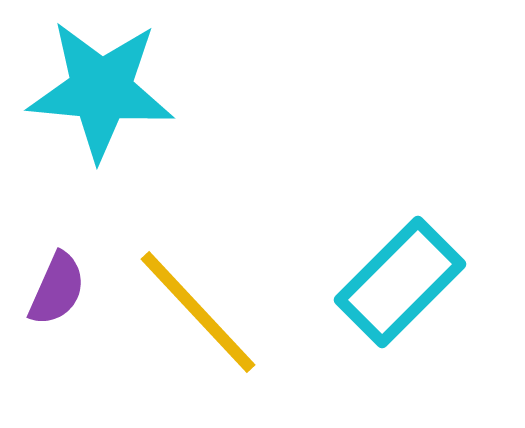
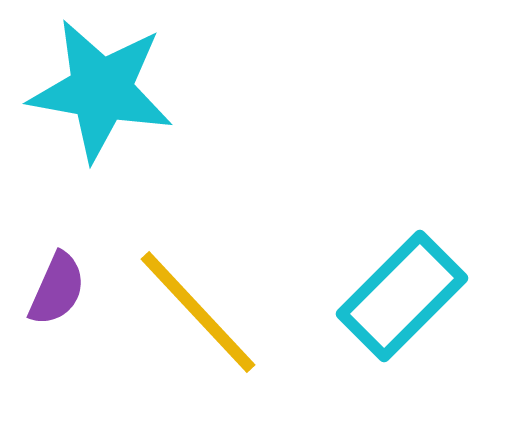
cyan star: rotated 5 degrees clockwise
cyan rectangle: moved 2 px right, 14 px down
